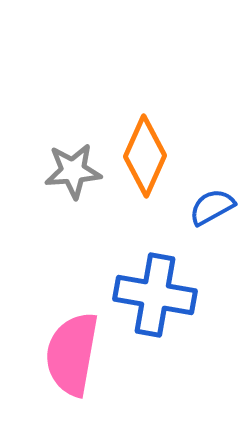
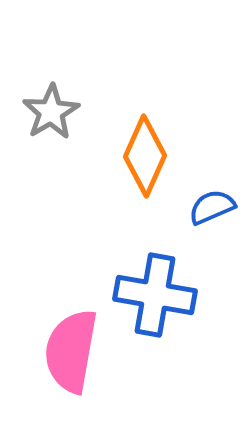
gray star: moved 22 px left, 59 px up; rotated 26 degrees counterclockwise
blue semicircle: rotated 6 degrees clockwise
pink semicircle: moved 1 px left, 3 px up
